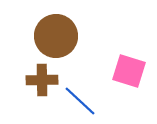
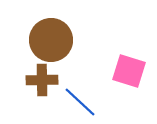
brown circle: moved 5 px left, 4 px down
blue line: moved 1 px down
